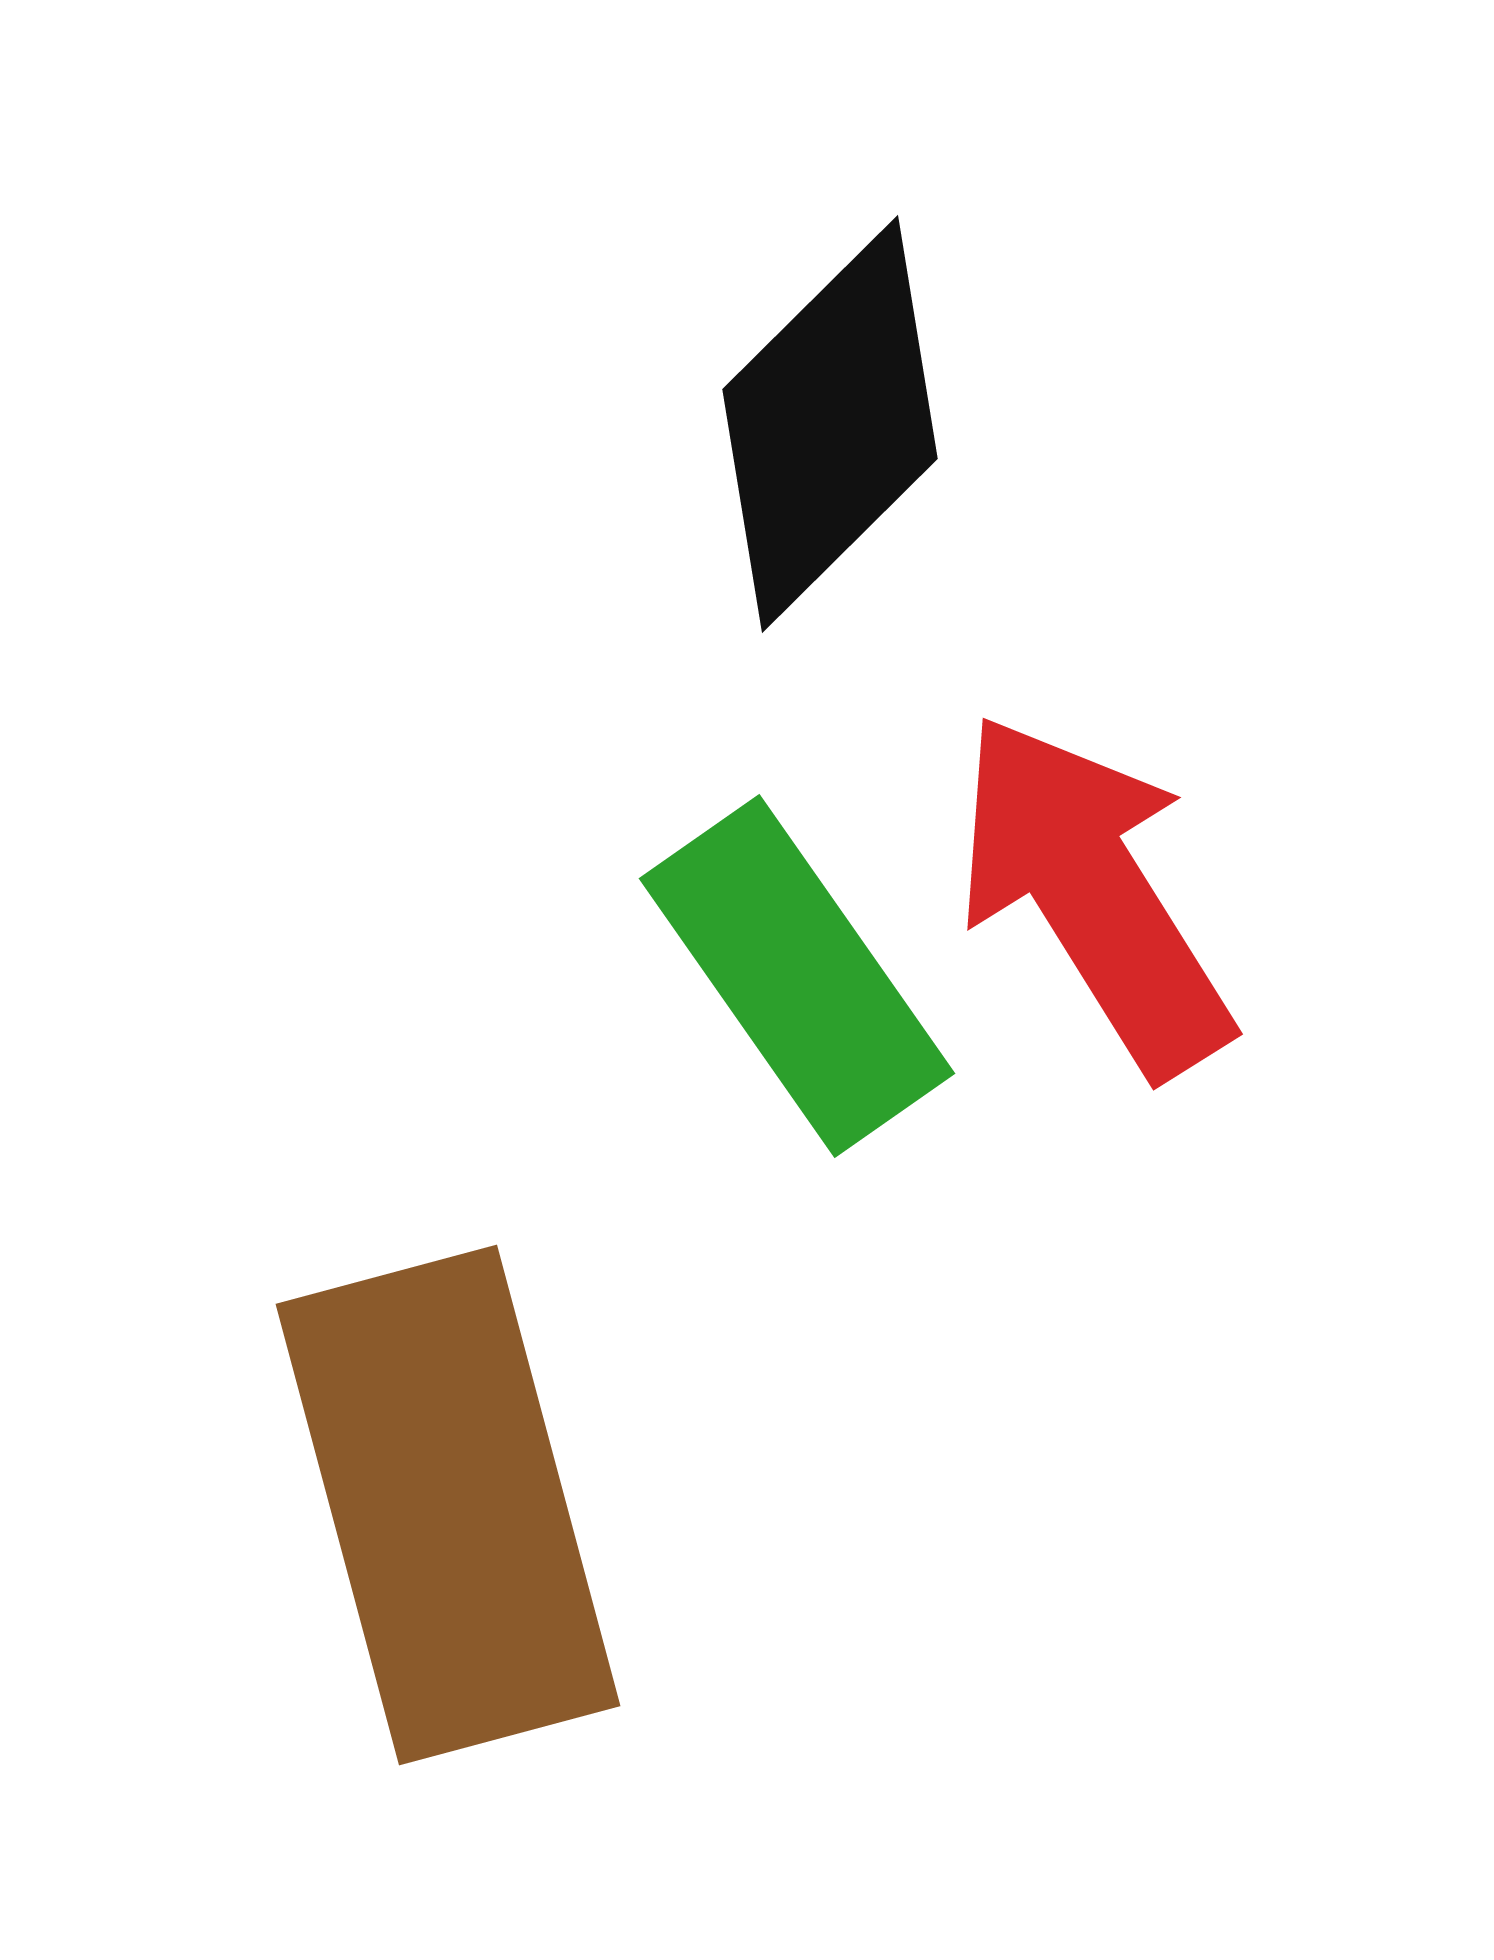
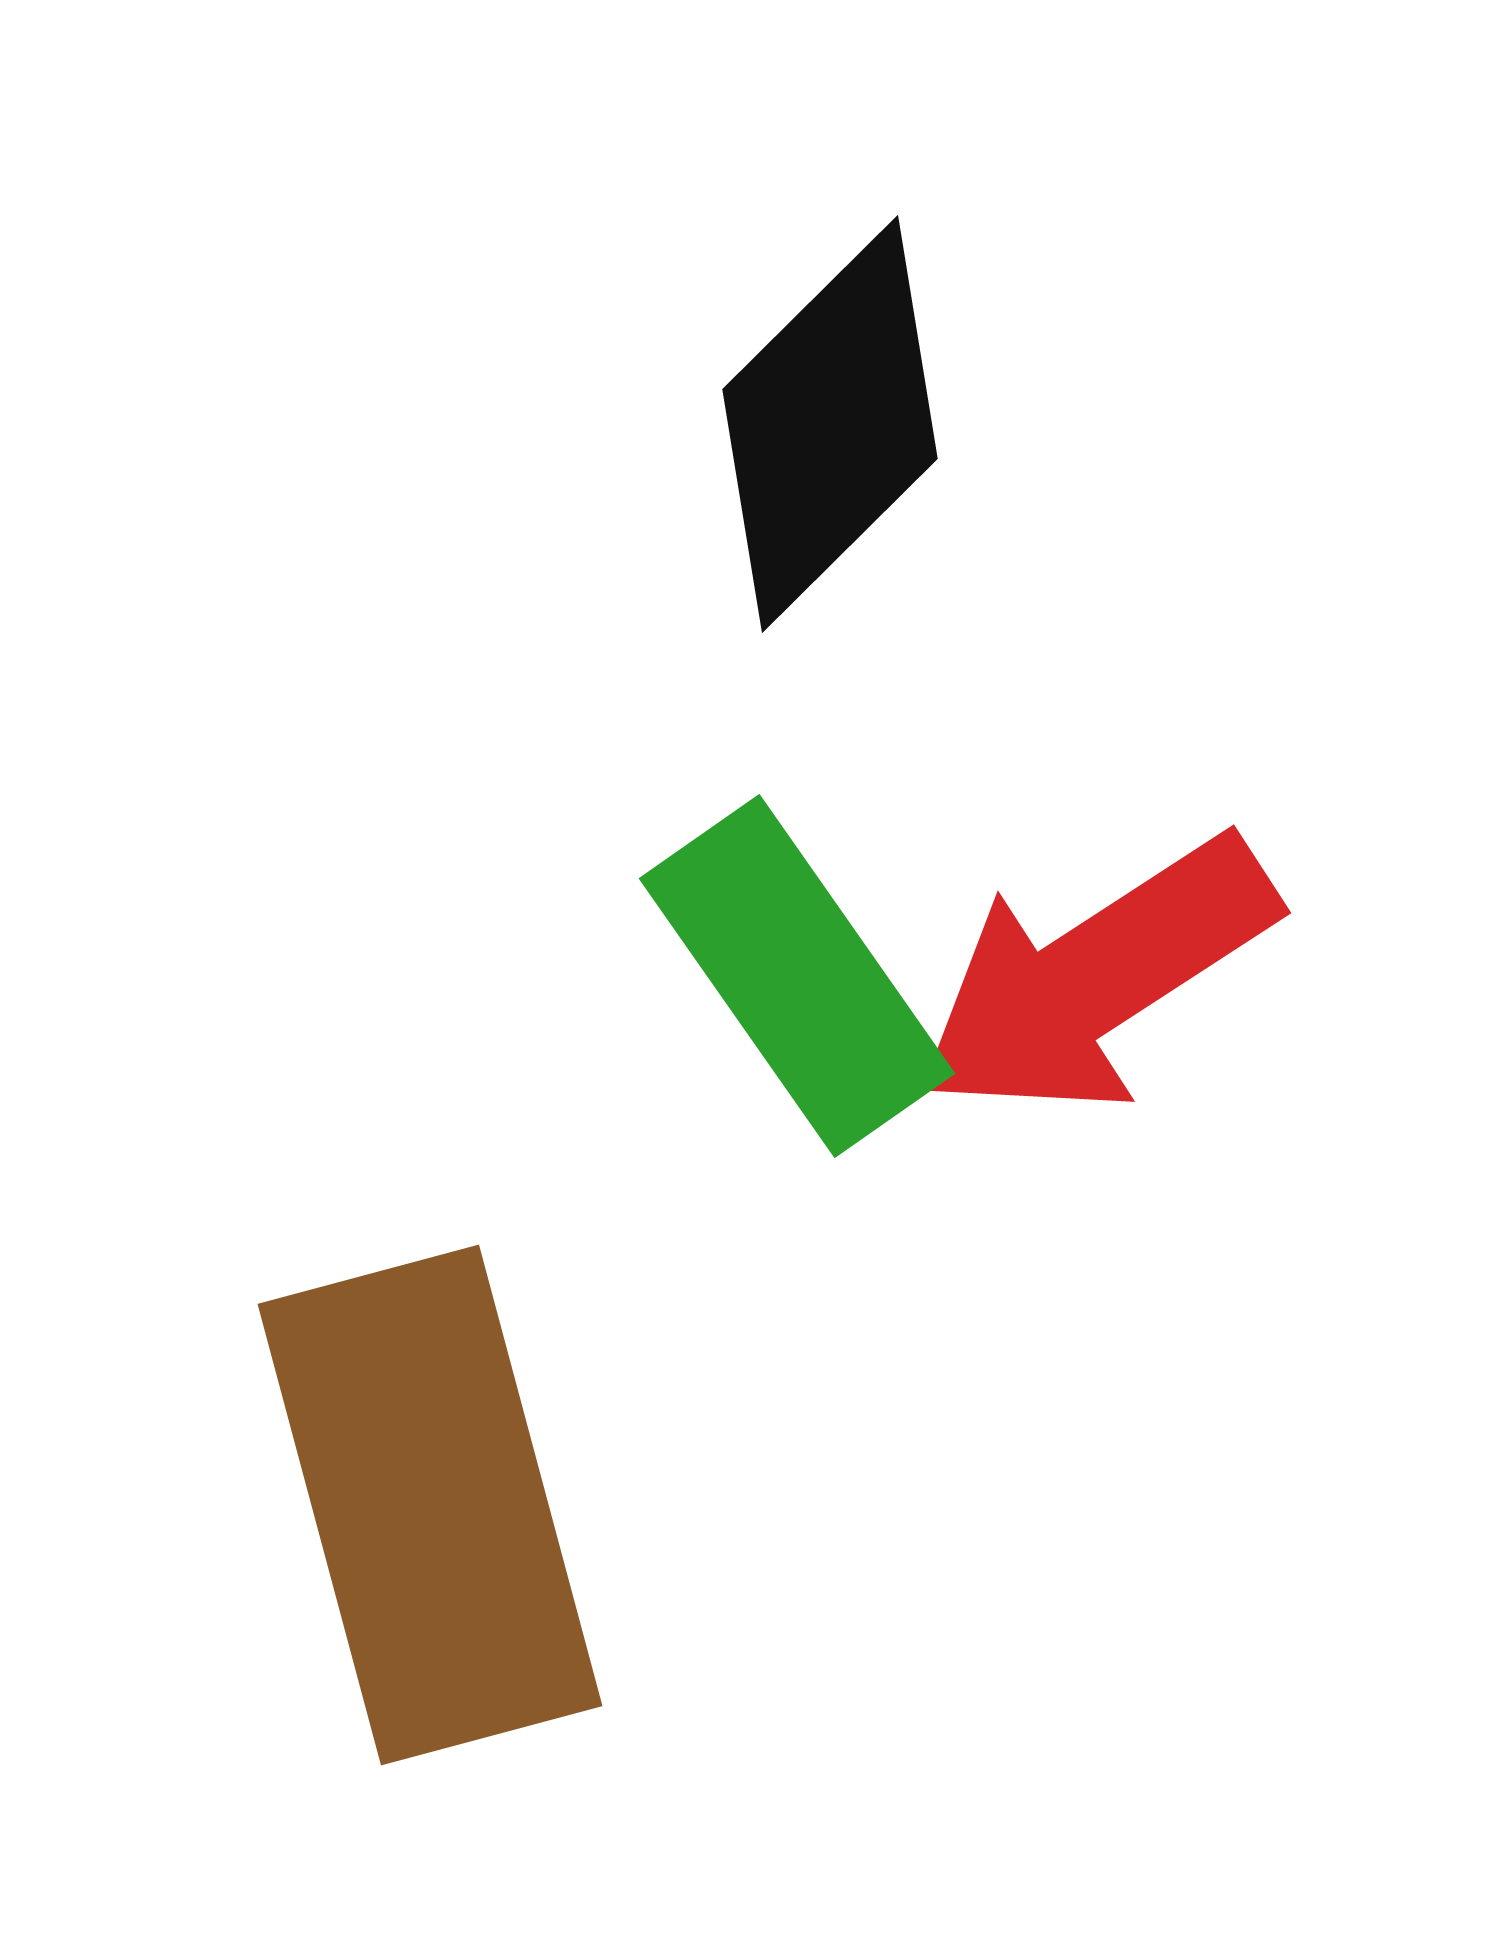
red arrow: moved 3 px right, 83 px down; rotated 91 degrees counterclockwise
brown rectangle: moved 18 px left
